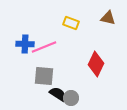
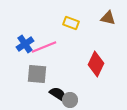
blue cross: rotated 36 degrees counterclockwise
gray square: moved 7 px left, 2 px up
gray circle: moved 1 px left, 2 px down
